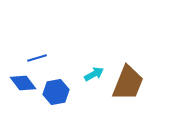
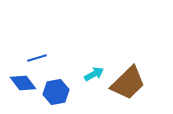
brown trapezoid: rotated 24 degrees clockwise
